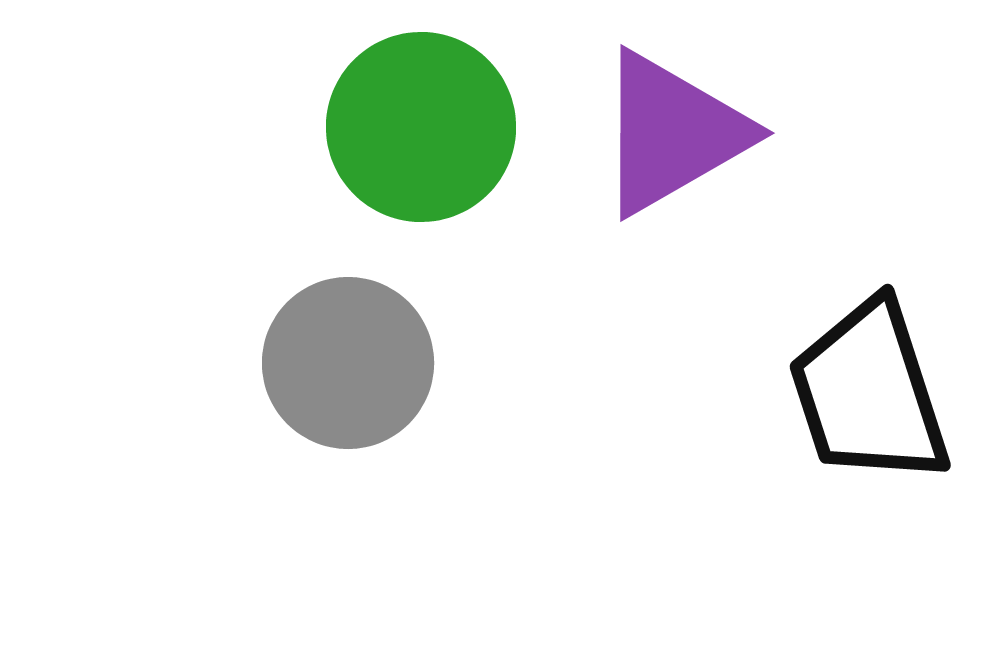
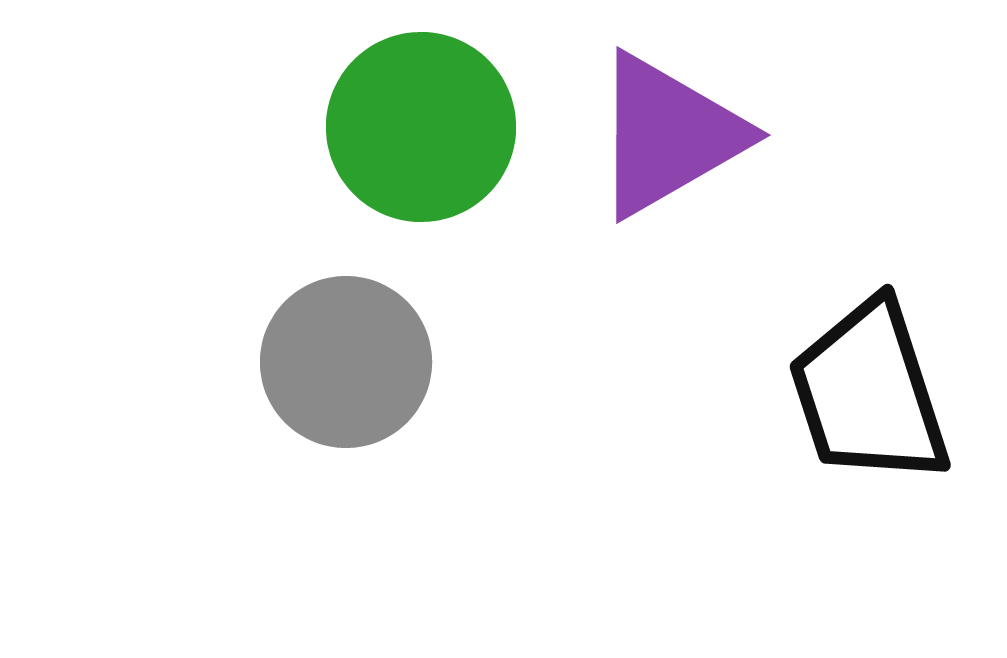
purple triangle: moved 4 px left, 2 px down
gray circle: moved 2 px left, 1 px up
